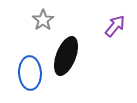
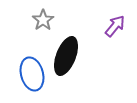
blue ellipse: moved 2 px right, 1 px down; rotated 12 degrees counterclockwise
